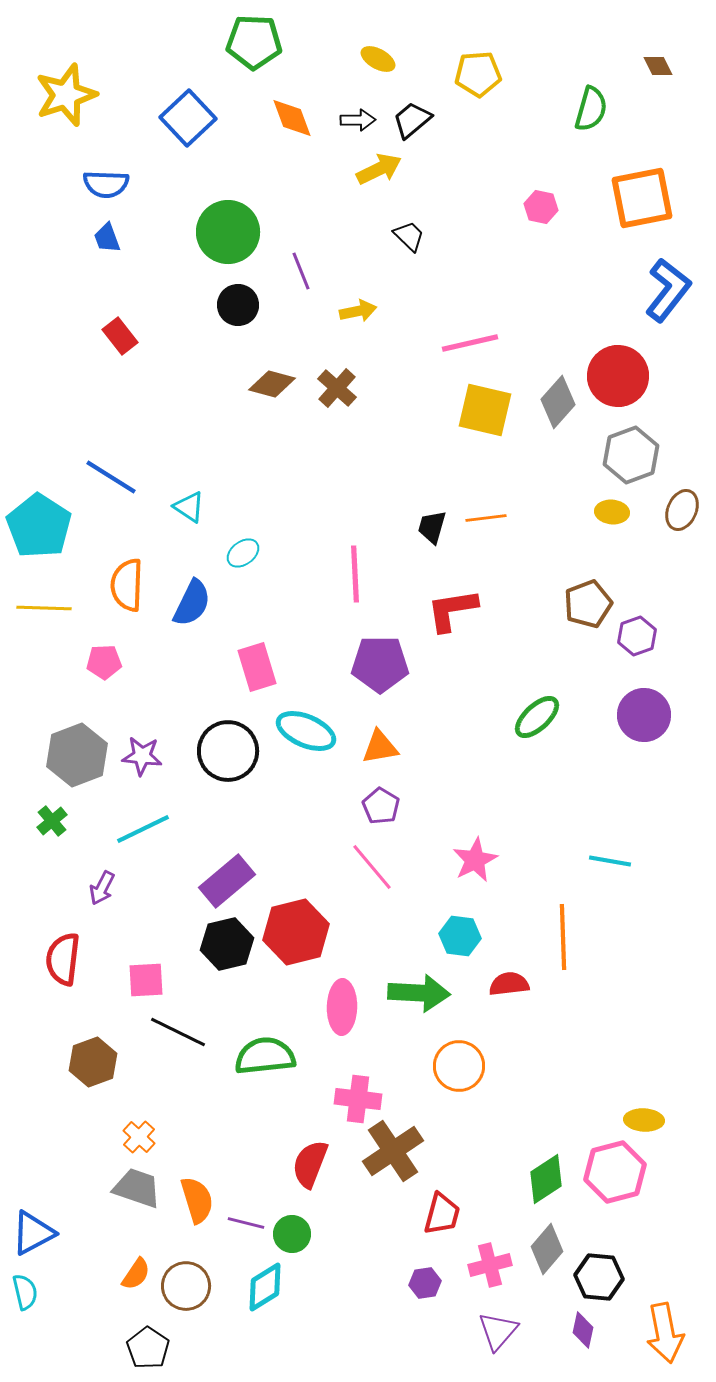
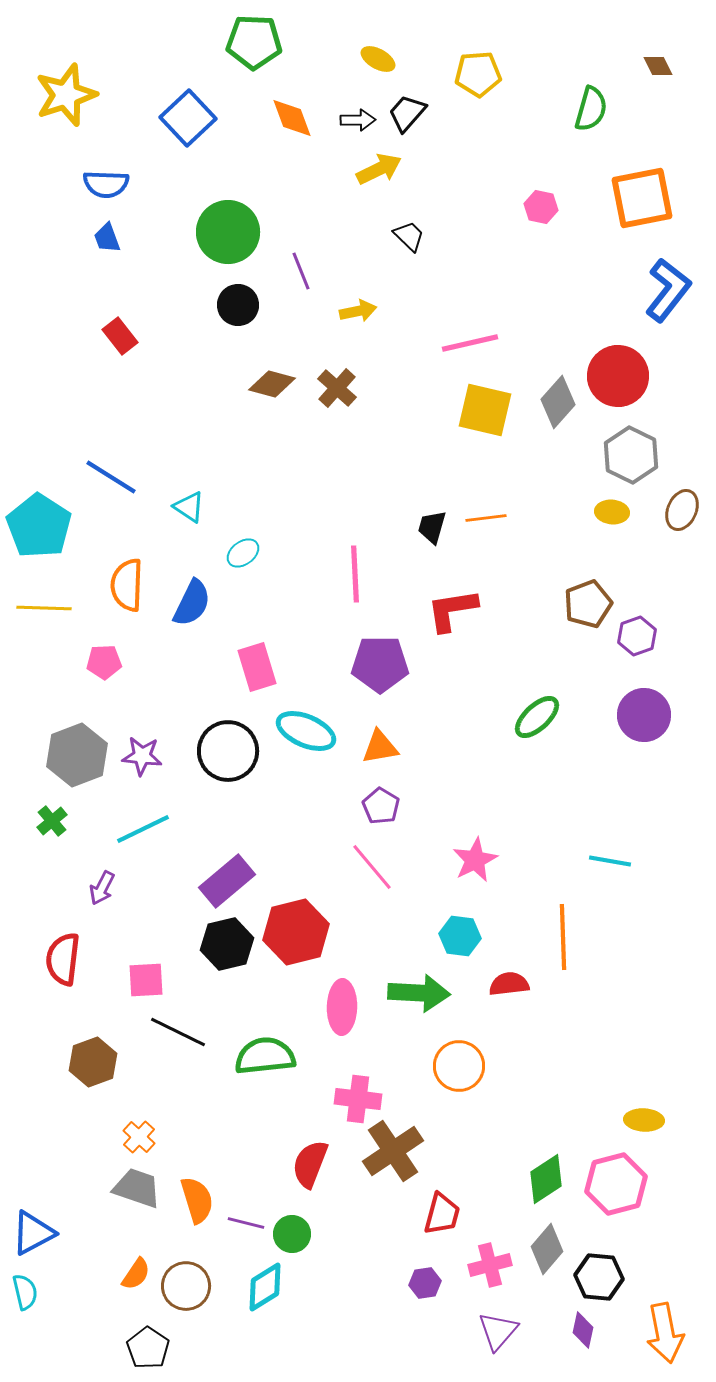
black trapezoid at (412, 120): moved 5 px left, 7 px up; rotated 9 degrees counterclockwise
gray hexagon at (631, 455): rotated 14 degrees counterclockwise
pink hexagon at (615, 1172): moved 1 px right, 12 px down
